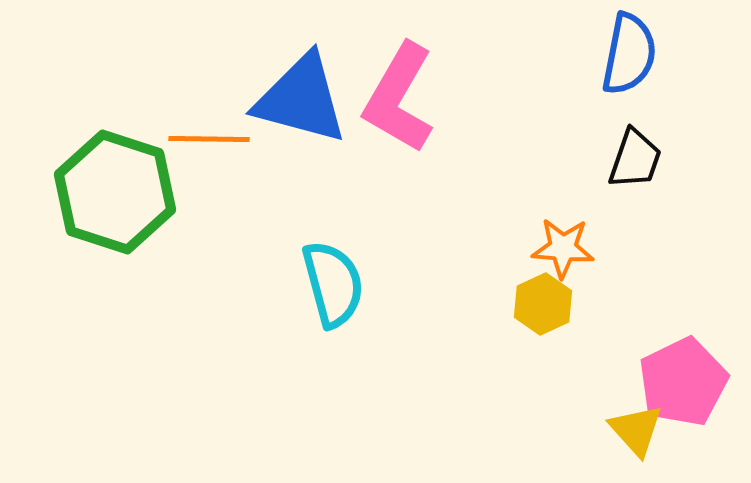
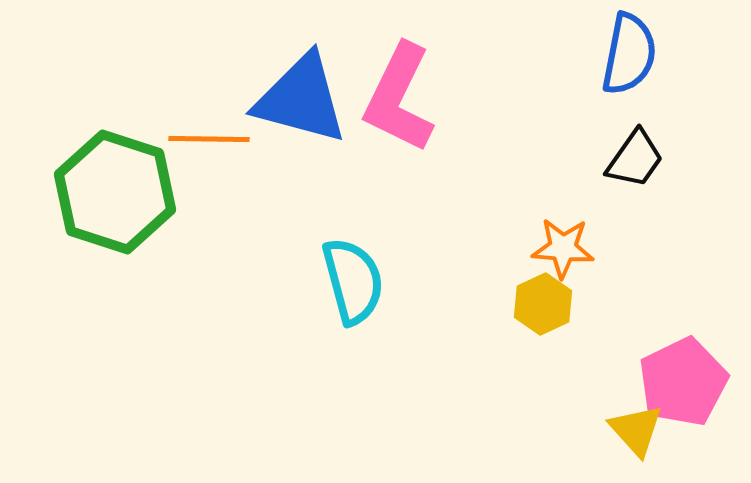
pink L-shape: rotated 4 degrees counterclockwise
black trapezoid: rotated 16 degrees clockwise
cyan semicircle: moved 20 px right, 3 px up
